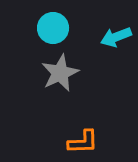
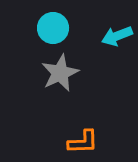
cyan arrow: moved 1 px right, 1 px up
